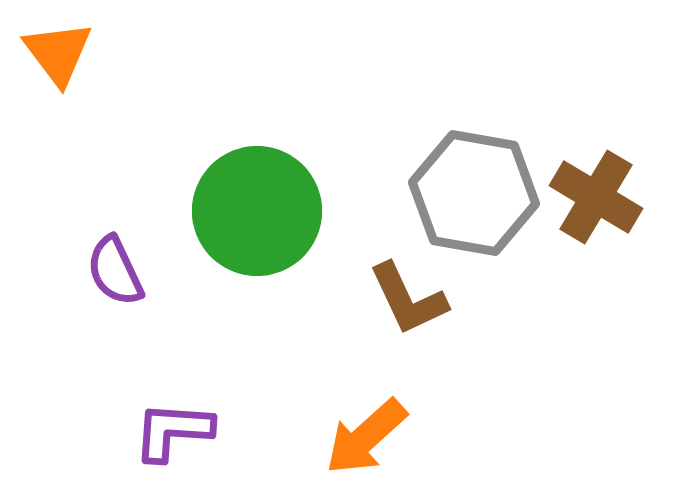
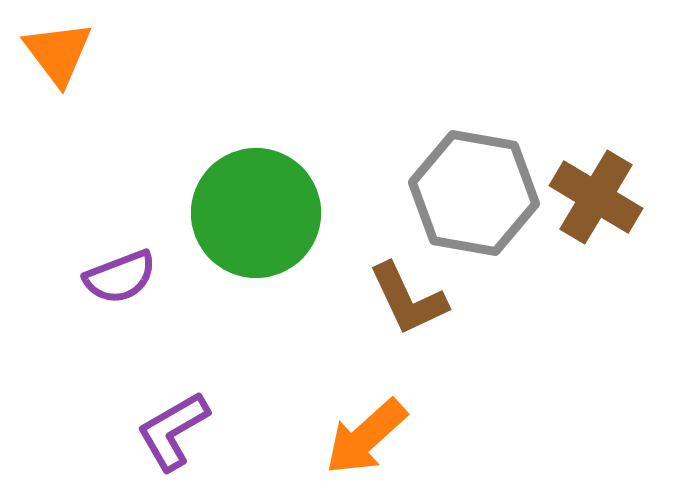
green circle: moved 1 px left, 2 px down
purple semicircle: moved 5 px right, 6 px down; rotated 86 degrees counterclockwise
purple L-shape: rotated 34 degrees counterclockwise
